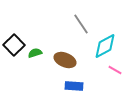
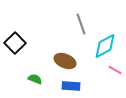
gray line: rotated 15 degrees clockwise
black square: moved 1 px right, 2 px up
green semicircle: moved 26 px down; rotated 40 degrees clockwise
brown ellipse: moved 1 px down
blue rectangle: moved 3 px left
